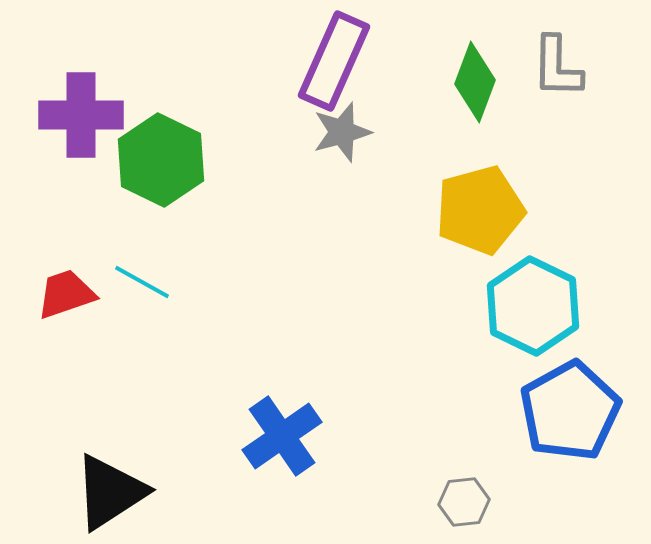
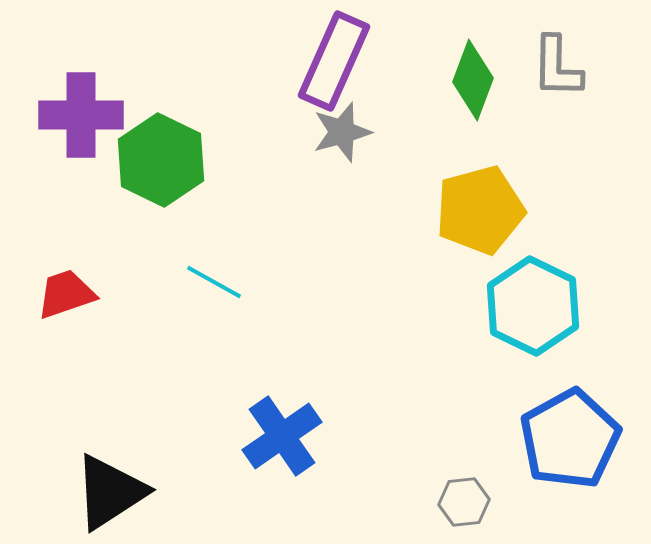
green diamond: moved 2 px left, 2 px up
cyan line: moved 72 px right
blue pentagon: moved 28 px down
